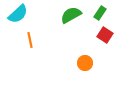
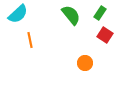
green semicircle: rotated 80 degrees clockwise
